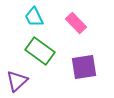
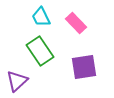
cyan trapezoid: moved 7 px right
green rectangle: rotated 20 degrees clockwise
